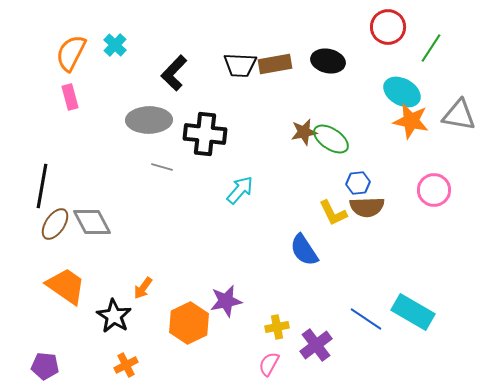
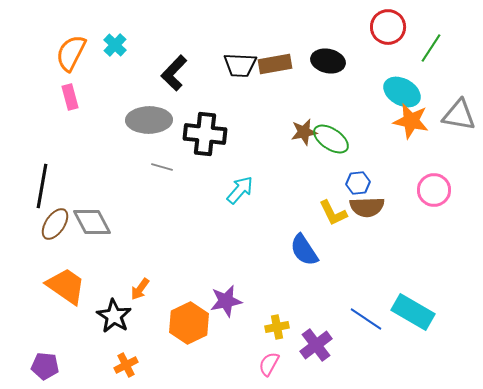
orange arrow: moved 3 px left, 1 px down
